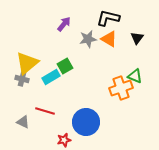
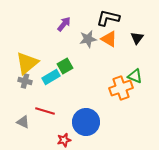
gray cross: moved 3 px right, 2 px down
